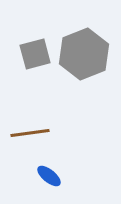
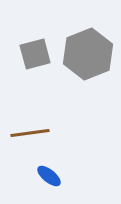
gray hexagon: moved 4 px right
